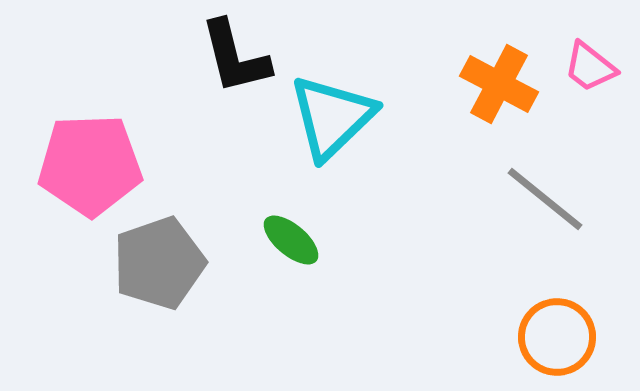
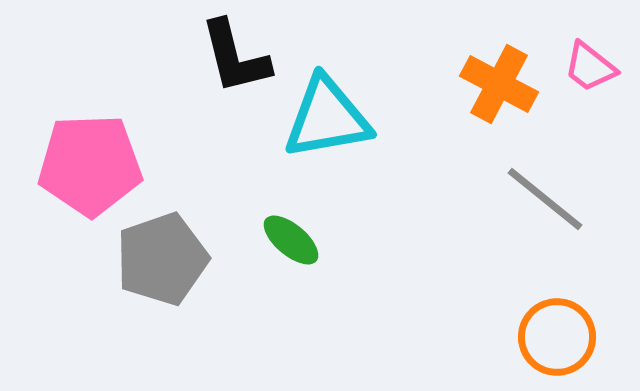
cyan triangle: moved 5 px left, 1 px down; rotated 34 degrees clockwise
gray pentagon: moved 3 px right, 4 px up
